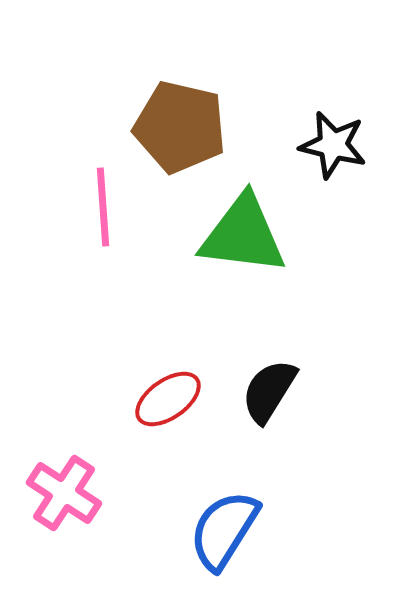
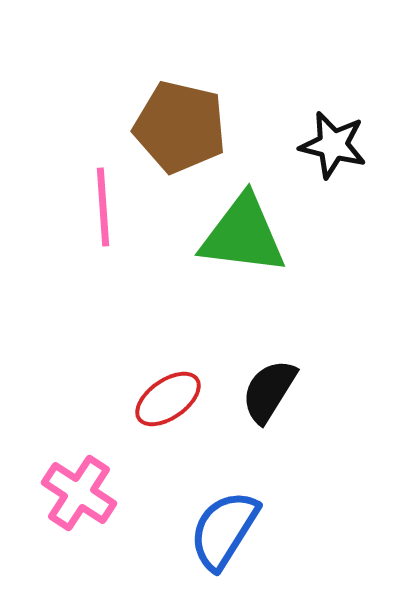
pink cross: moved 15 px right
